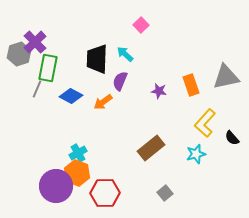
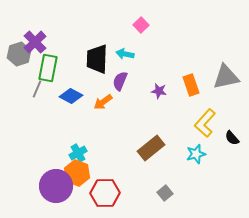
cyan arrow: rotated 30 degrees counterclockwise
